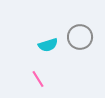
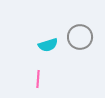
pink line: rotated 36 degrees clockwise
